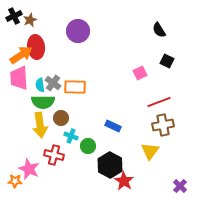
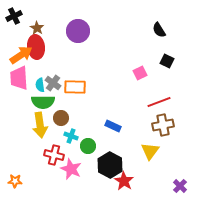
brown star: moved 7 px right, 8 px down; rotated 16 degrees counterclockwise
pink star: moved 42 px right
